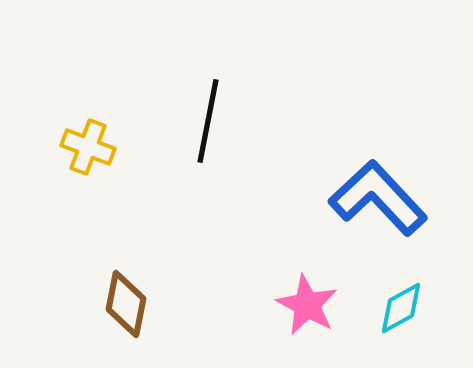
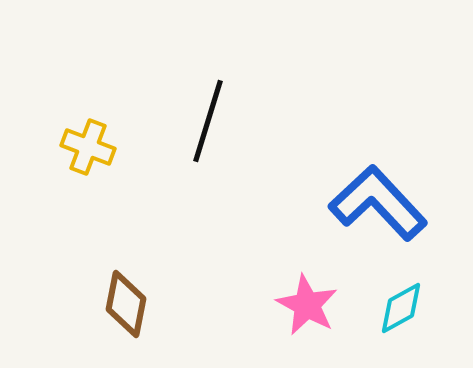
black line: rotated 6 degrees clockwise
blue L-shape: moved 5 px down
